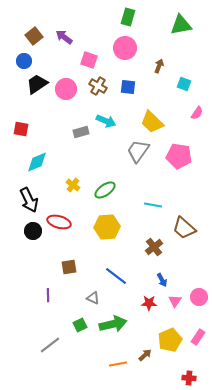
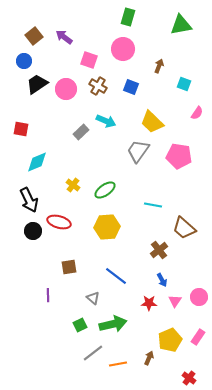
pink circle at (125, 48): moved 2 px left, 1 px down
blue square at (128, 87): moved 3 px right; rotated 14 degrees clockwise
gray rectangle at (81, 132): rotated 28 degrees counterclockwise
brown cross at (154, 247): moved 5 px right, 3 px down
gray triangle at (93, 298): rotated 16 degrees clockwise
gray line at (50, 345): moved 43 px right, 8 px down
brown arrow at (145, 355): moved 4 px right, 3 px down; rotated 24 degrees counterclockwise
red cross at (189, 378): rotated 32 degrees clockwise
